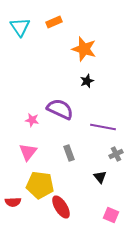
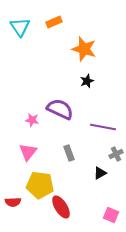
black triangle: moved 4 px up; rotated 40 degrees clockwise
